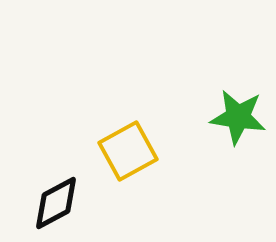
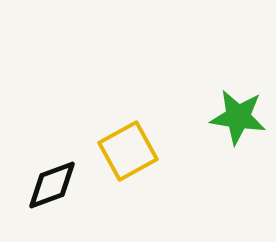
black diamond: moved 4 px left, 18 px up; rotated 8 degrees clockwise
